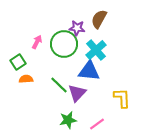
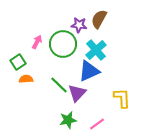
purple star: moved 2 px right, 3 px up
green circle: moved 1 px left
blue triangle: rotated 30 degrees counterclockwise
